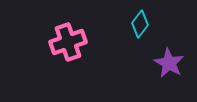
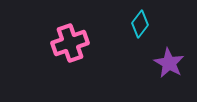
pink cross: moved 2 px right, 1 px down
